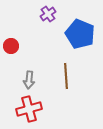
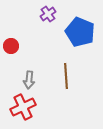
blue pentagon: moved 2 px up
red cross: moved 6 px left, 2 px up; rotated 10 degrees counterclockwise
